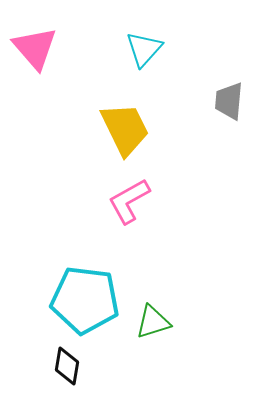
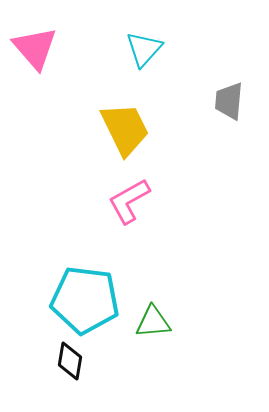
green triangle: rotated 12 degrees clockwise
black diamond: moved 3 px right, 5 px up
